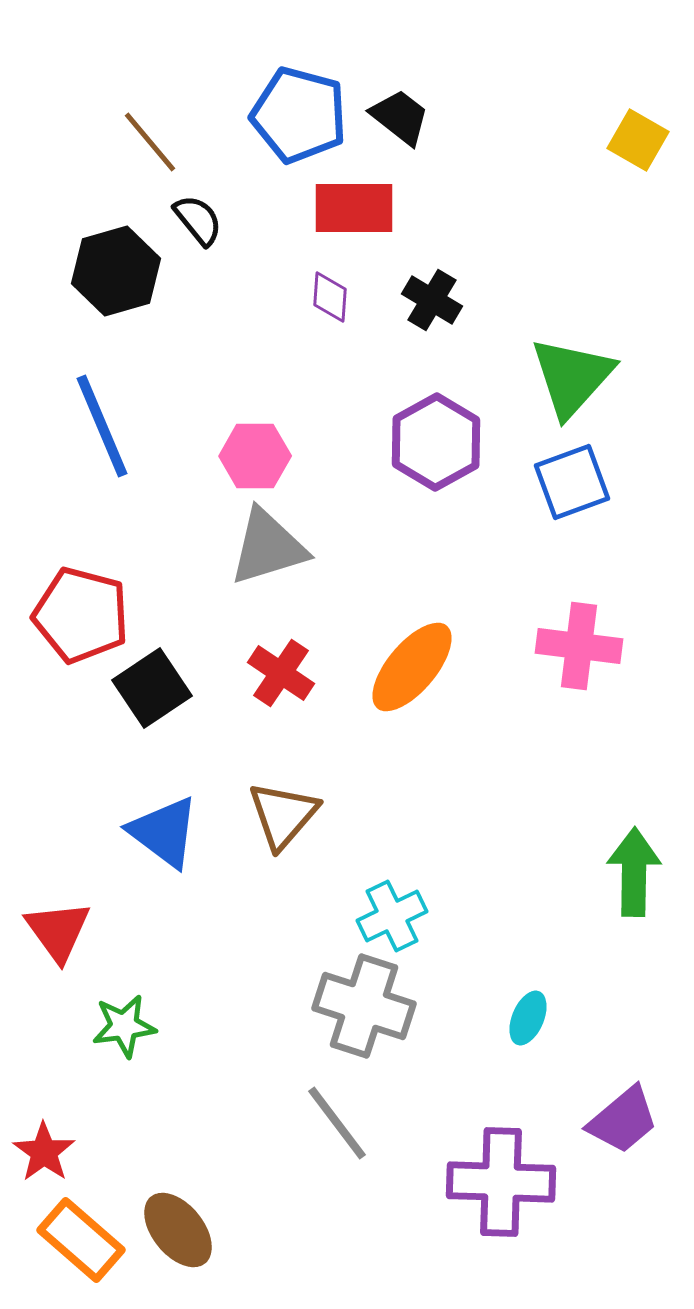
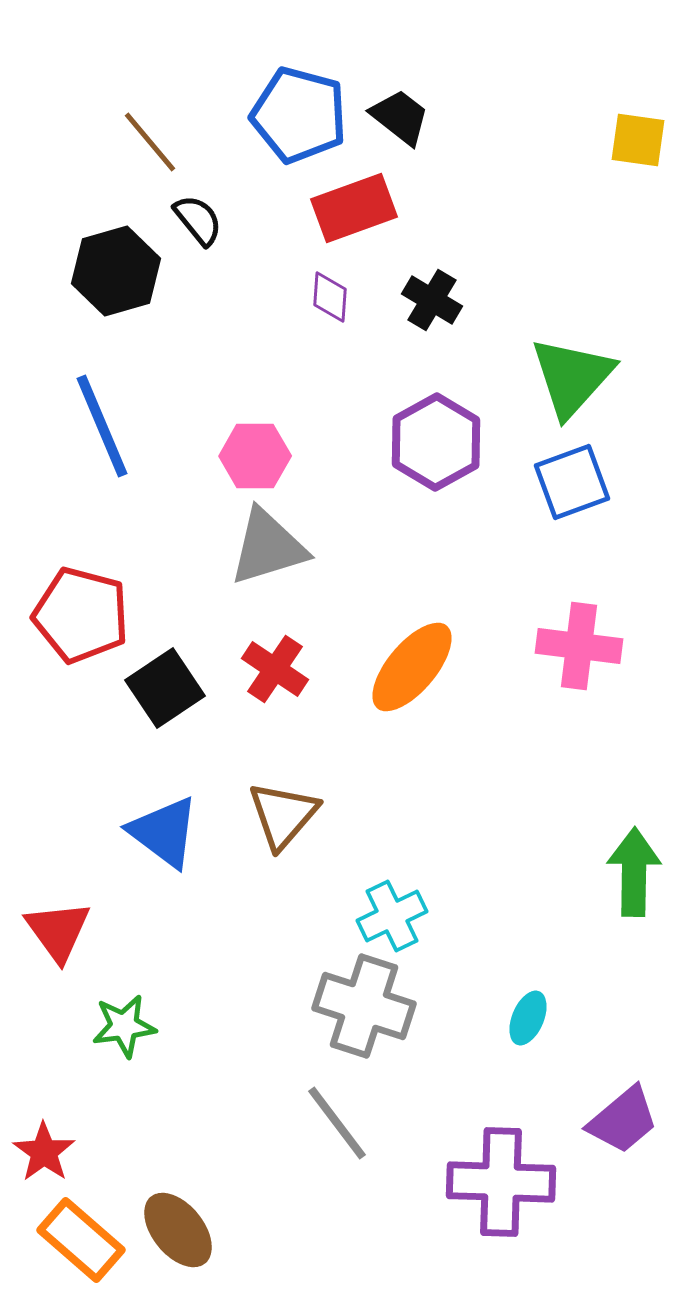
yellow square: rotated 22 degrees counterclockwise
red rectangle: rotated 20 degrees counterclockwise
red cross: moved 6 px left, 4 px up
black square: moved 13 px right
